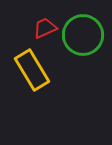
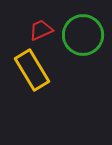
red trapezoid: moved 4 px left, 2 px down
